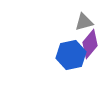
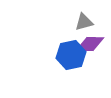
purple diamond: rotated 52 degrees clockwise
